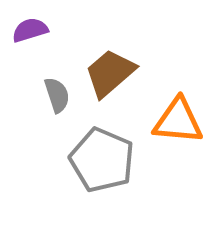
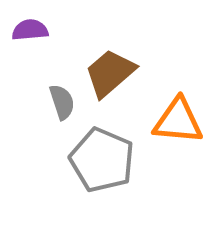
purple semicircle: rotated 12 degrees clockwise
gray semicircle: moved 5 px right, 7 px down
